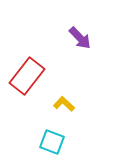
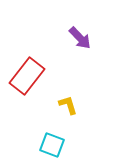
yellow L-shape: moved 4 px right, 1 px down; rotated 30 degrees clockwise
cyan square: moved 3 px down
